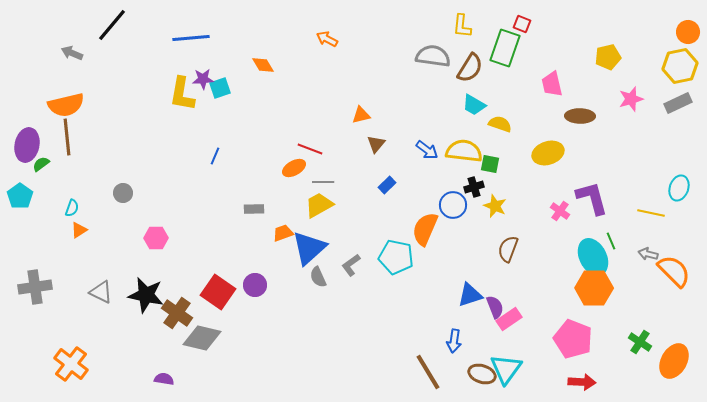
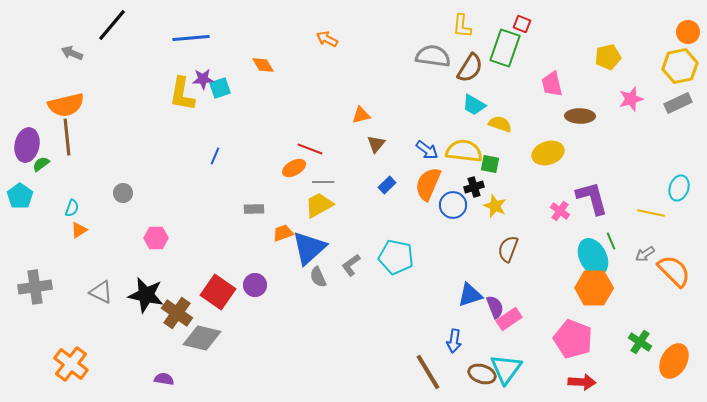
orange semicircle at (425, 229): moved 3 px right, 45 px up
gray arrow at (648, 254): moved 3 px left; rotated 48 degrees counterclockwise
